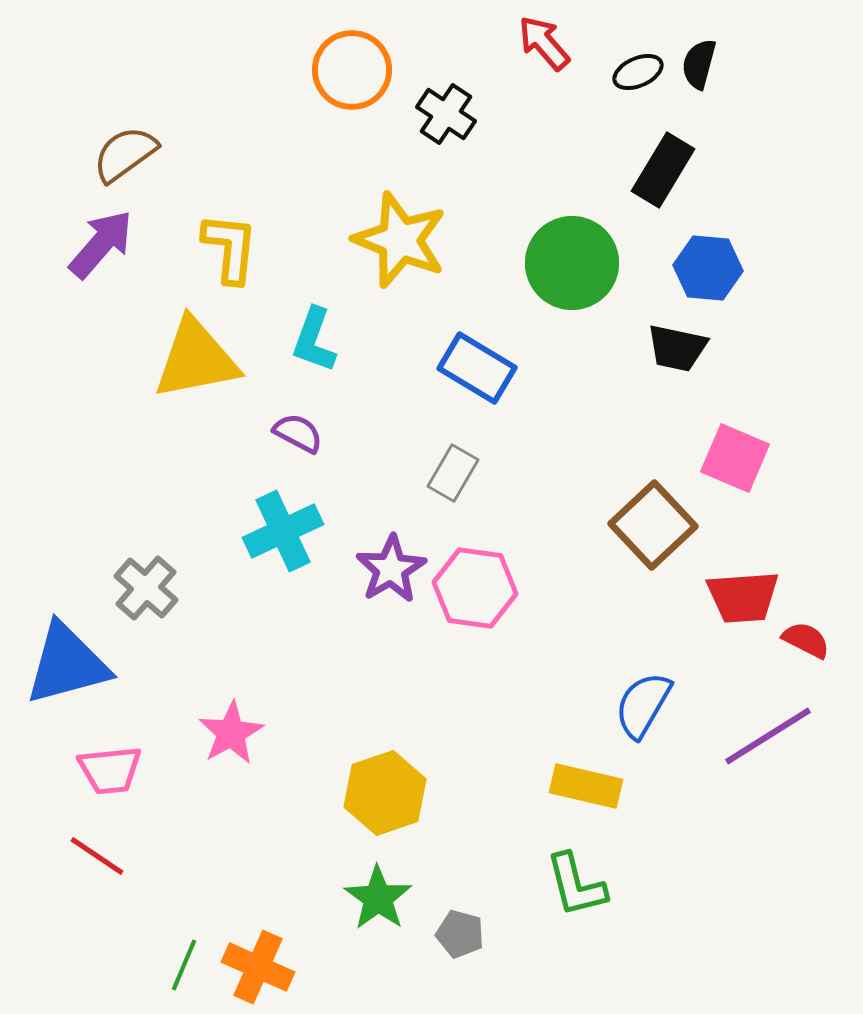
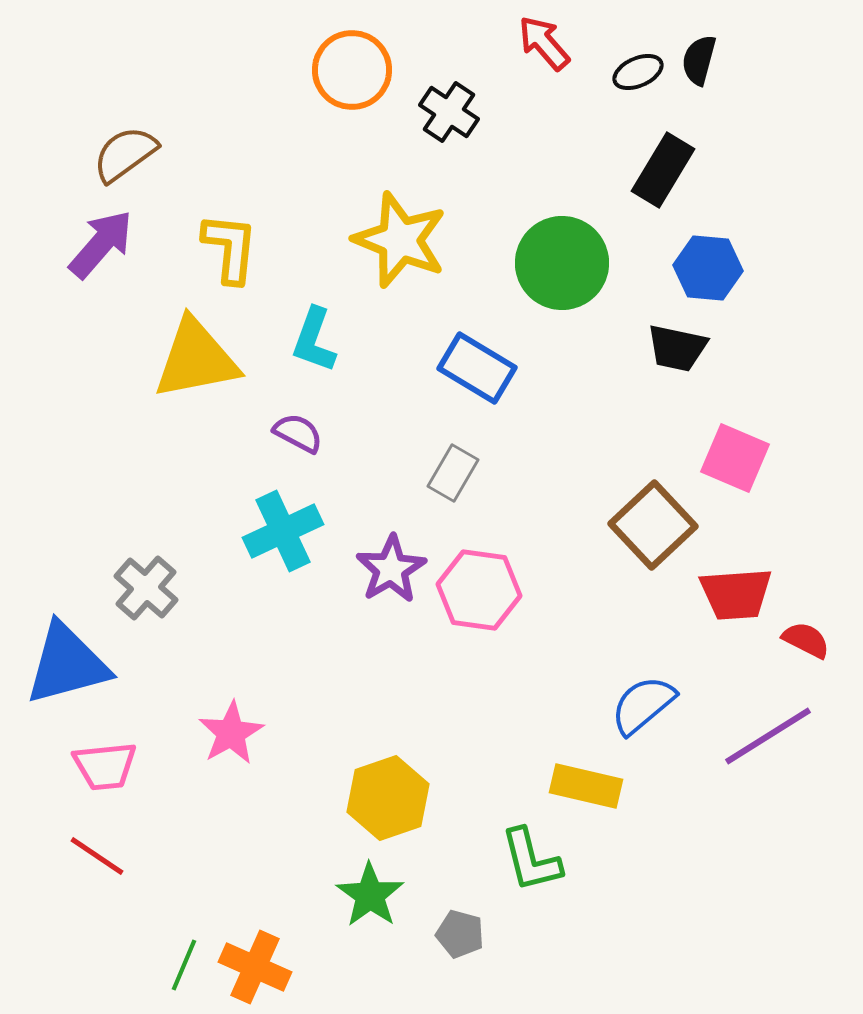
black semicircle: moved 4 px up
black cross: moved 3 px right, 2 px up
green circle: moved 10 px left
pink hexagon: moved 4 px right, 2 px down
red trapezoid: moved 7 px left, 3 px up
blue semicircle: rotated 20 degrees clockwise
pink trapezoid: moved 5 px left, 4 px up
yellow hexagon: moved 3 px right, 5 px down
green L-shape: moved 45 px left, 25 px up
green star: moved 8 px left, 3 px up
orange cross: moved 3 px left
